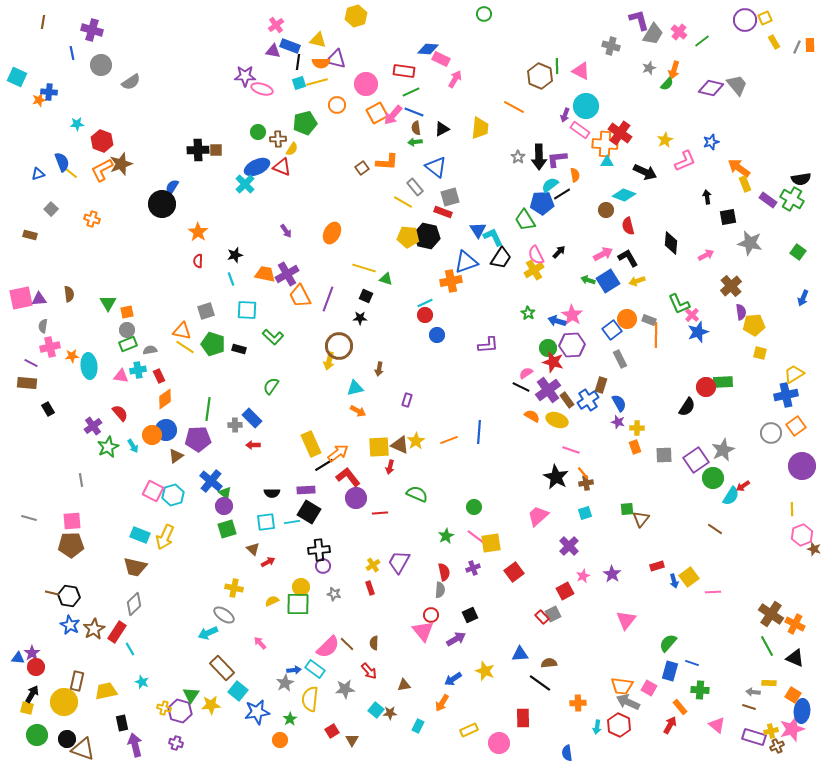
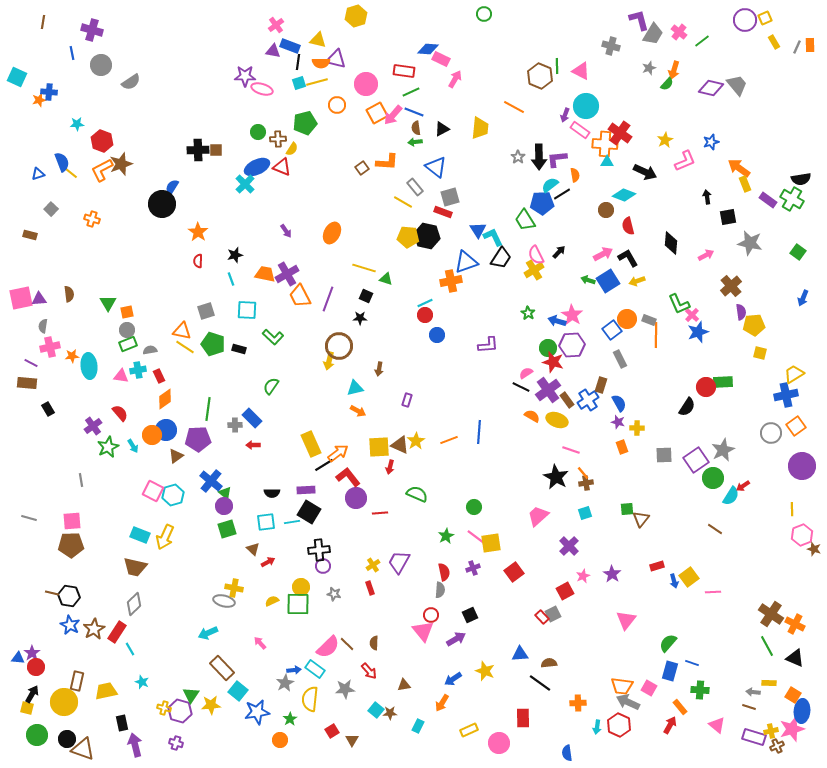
orange rectangle at (635, 447): moved 13 px left
gray ellipse at (224, 615): moved 14 px up; rotated 20 degrees counterclockwise
